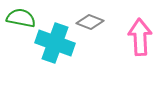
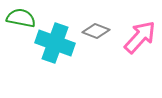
gray diamond: moved 6 px right, 9 px down
pink arrow: rotated 45 degrees clockwise
